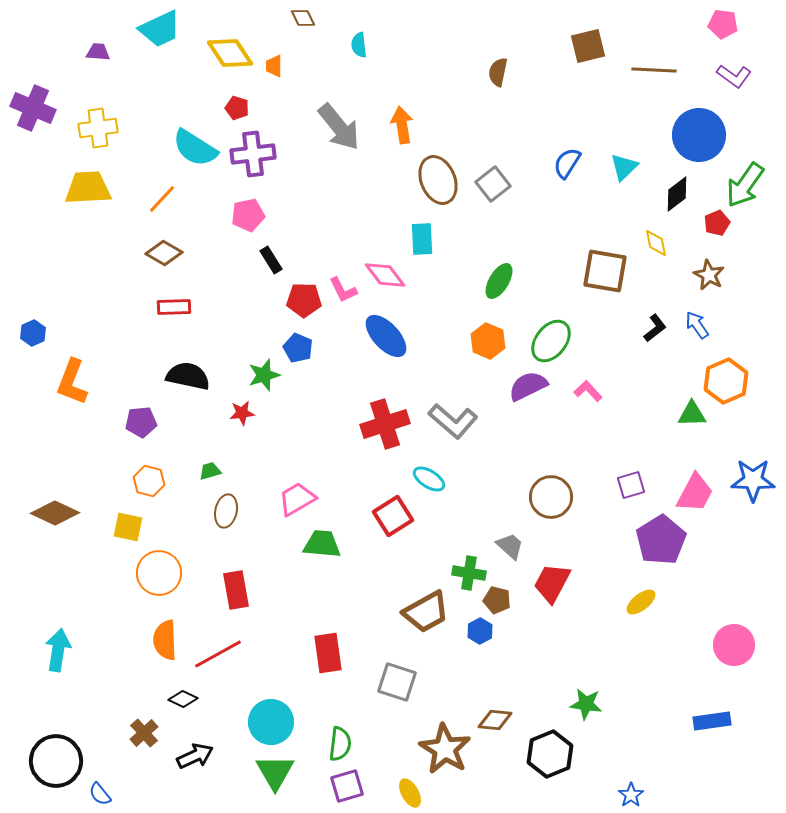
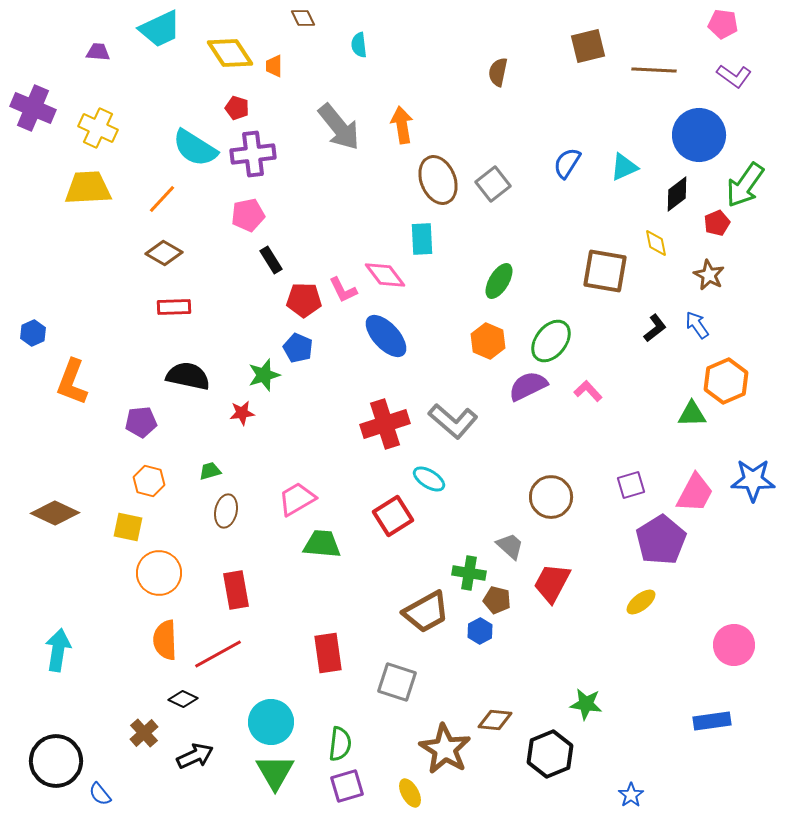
yellow cross at (98, 128): rotated 33 degrees clockwise
cyan triangle at (624, 167): rotated 20 degrees clockwise
